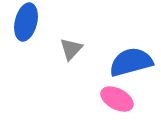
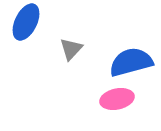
blue ellipse: rotated 12 degrees clockwise
pink ellipse: rotated 40 degrees counterclockwise
